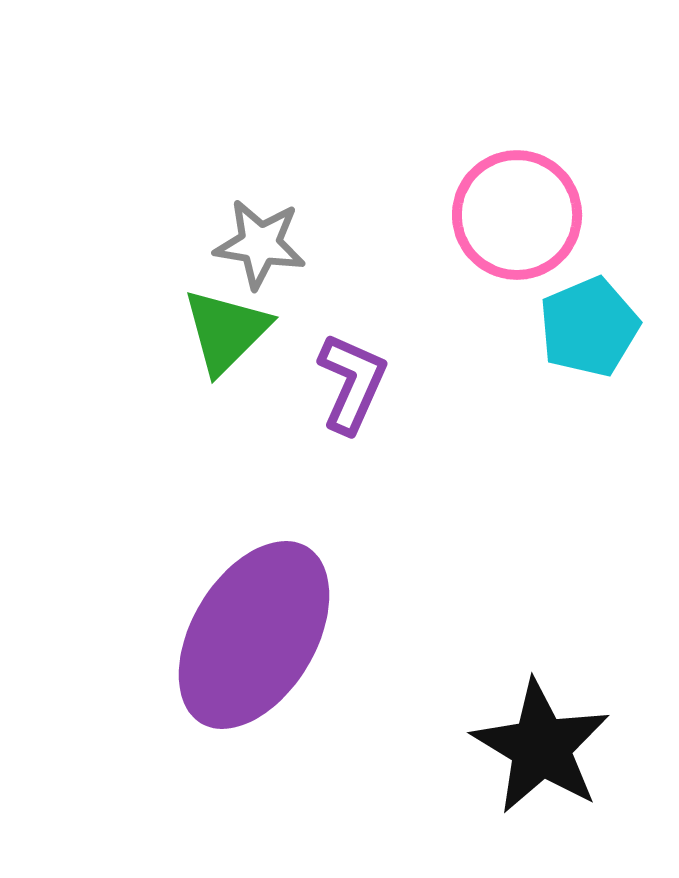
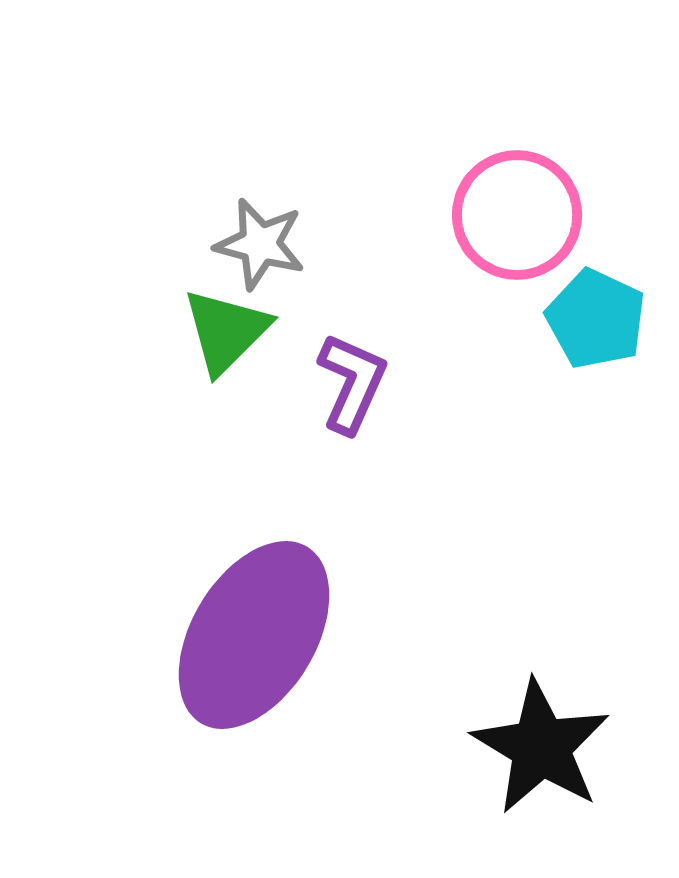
gray star: rotated 6 degrees clockwise
cyan pentagon: moved 7 px right, 8 px up; rotated 24 degrees counterclockwise
